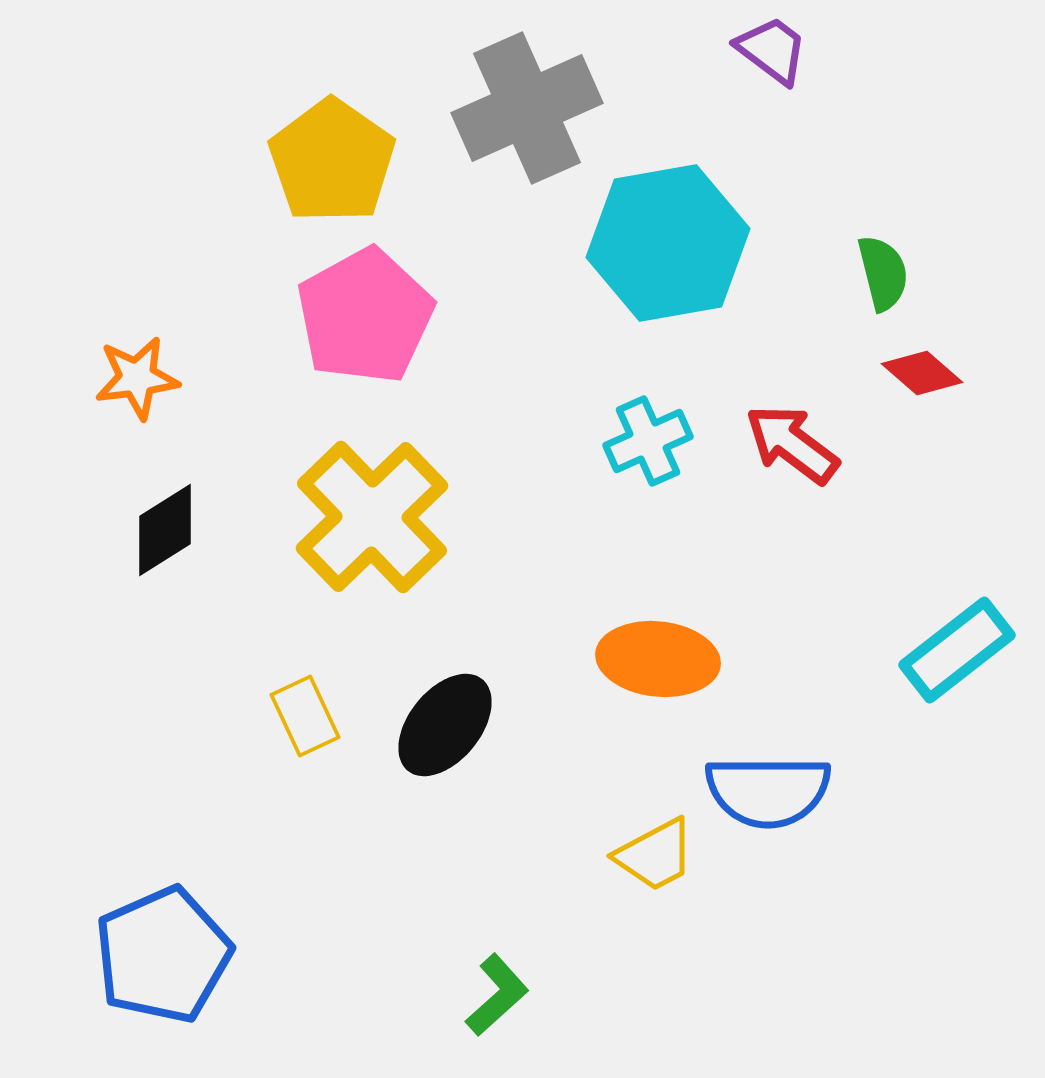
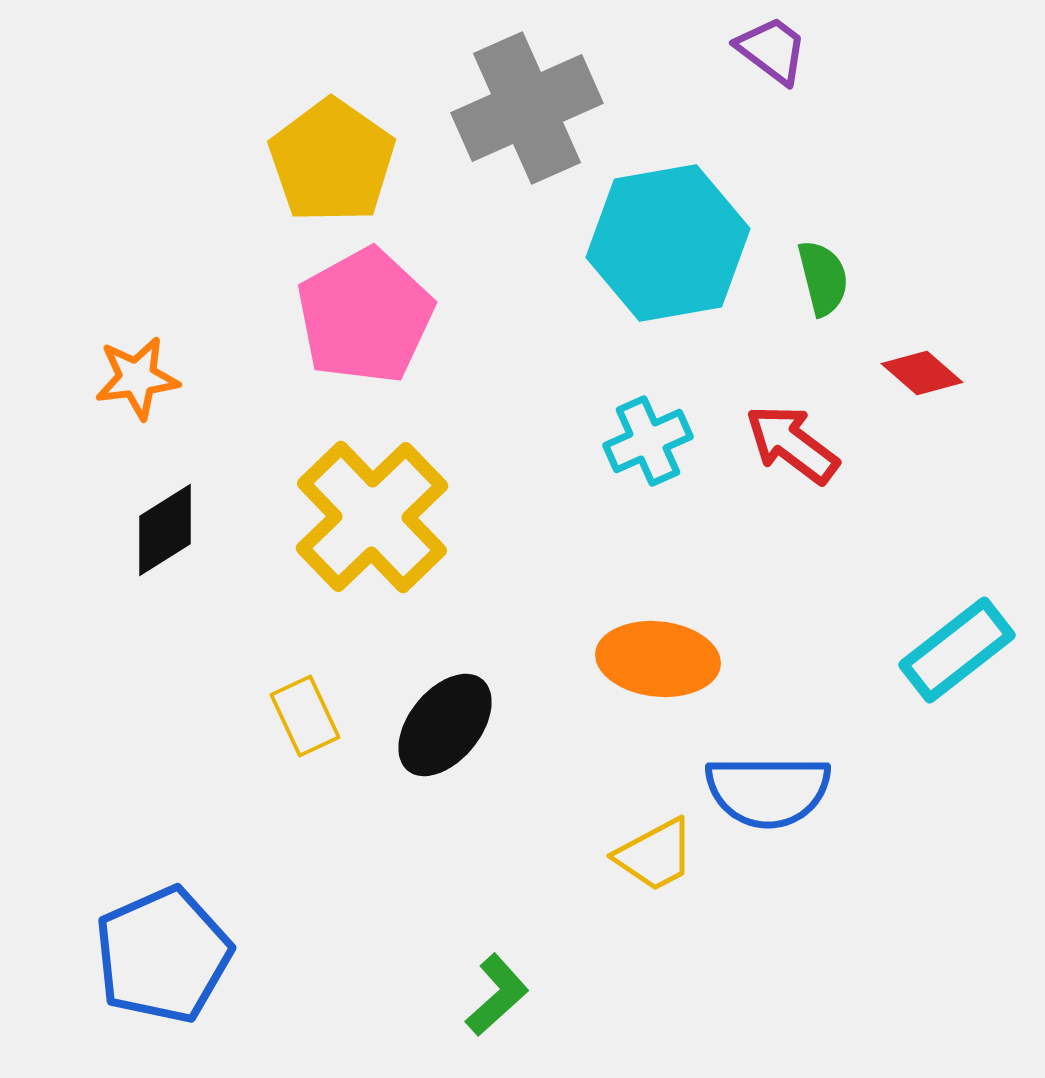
green semicircle: moved 60 px left, 5 px down
